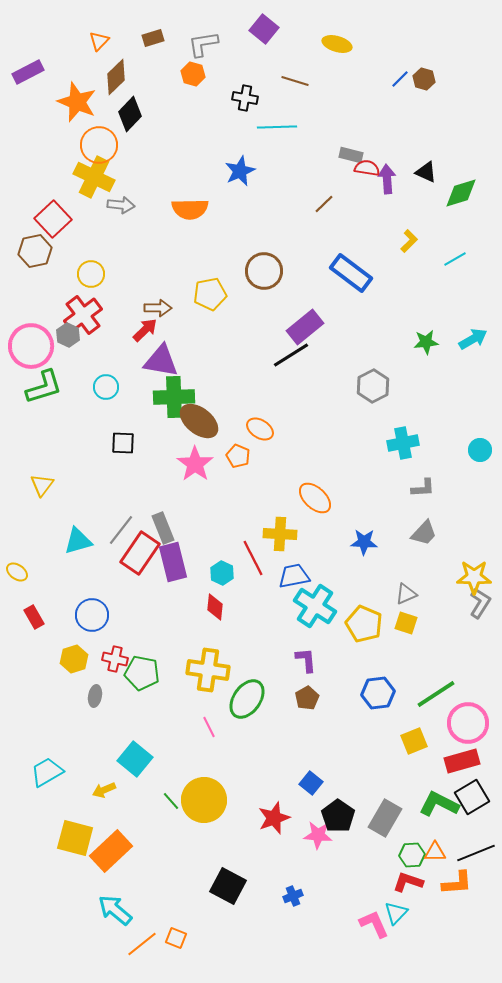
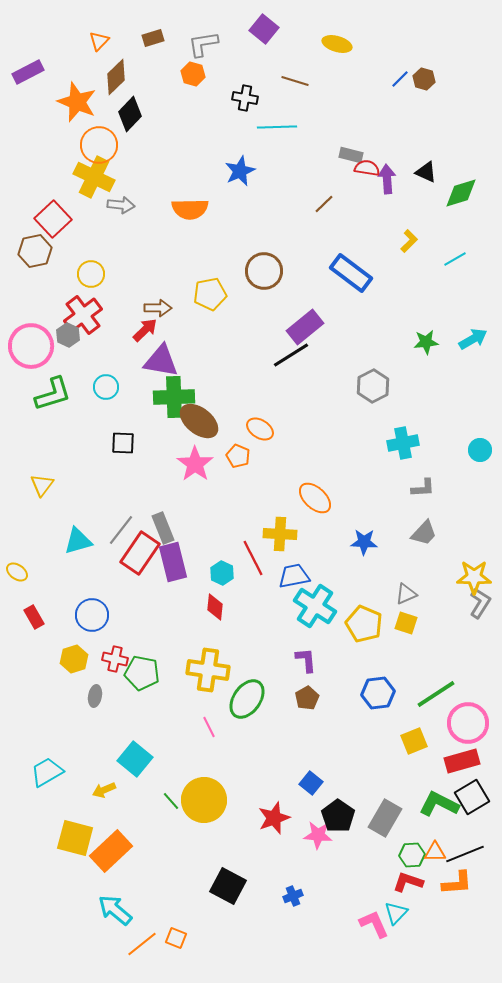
green L-shape at (44, 387): moved 9 px right, 7 px down
black line at (476, 853): moved 11 px left, 1 px down
